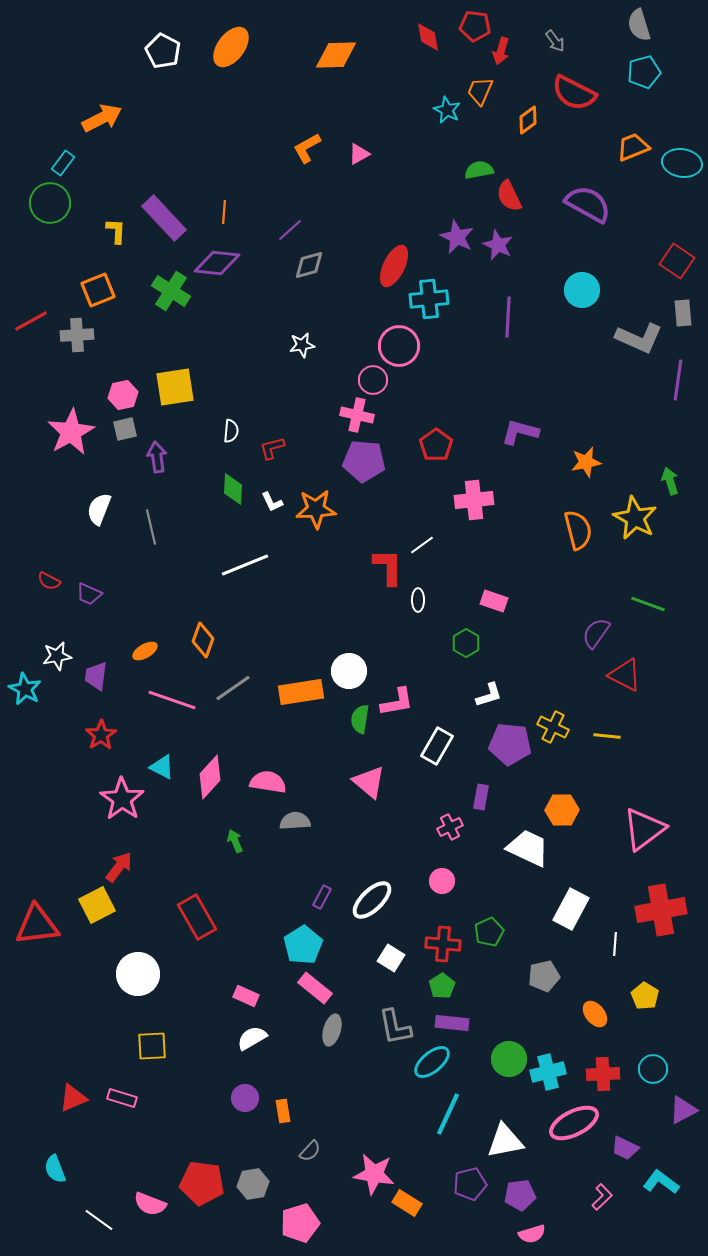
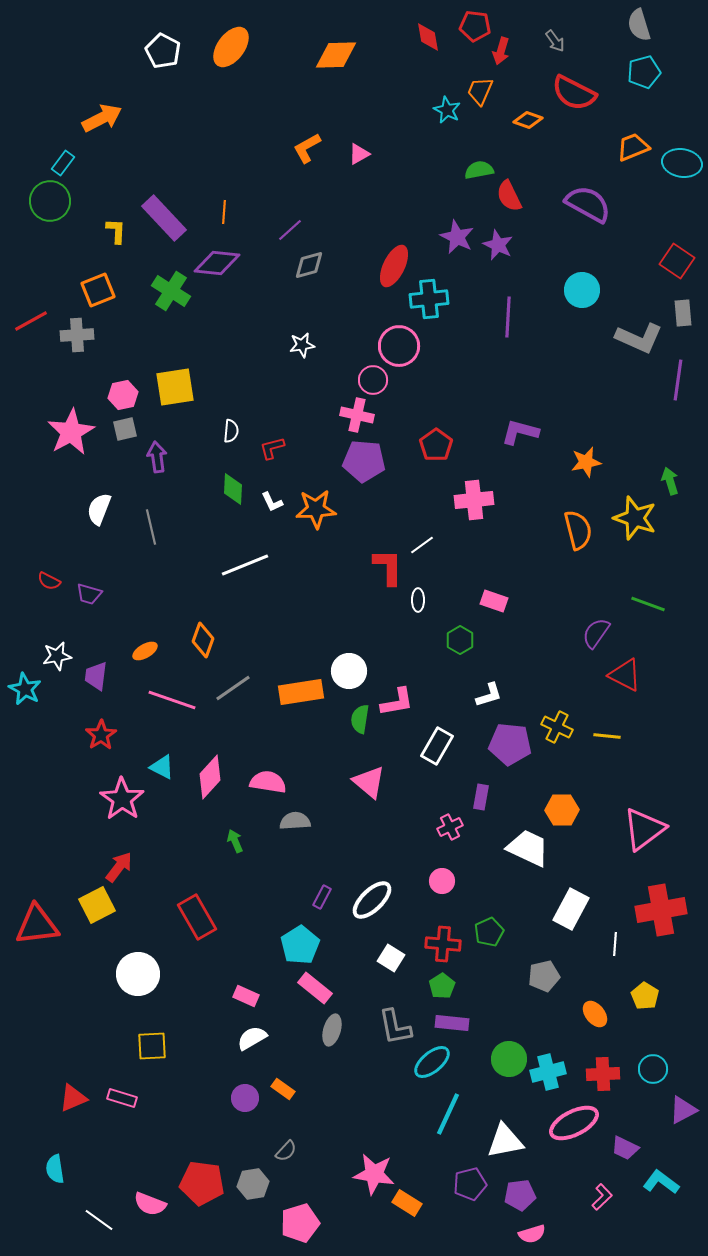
orange diamond at (528, 120): rotated 56 degrees clockwise
green circle at (50, 203): moved 2 px up
yellow star at (635, 518): rotated 9 degrees counterclockwise
purple trapezoid at (89, 594): rotated 8 degrees counterclockwise
green hexagon at (466, 643): moved 6 px left, 3 px up
yellow cross at (553, 727): moved 4 px right
cyan pentagon at (303, 945): moved 3 px left
orange rectangle at (283, 1111): moved 22 px up; rotated 45 degrees counterclockwise
gray semicircle at (310, 1151): moved 24 px left
cyan semicircle at (55, 1169): rotated 12 degrees clockwise
